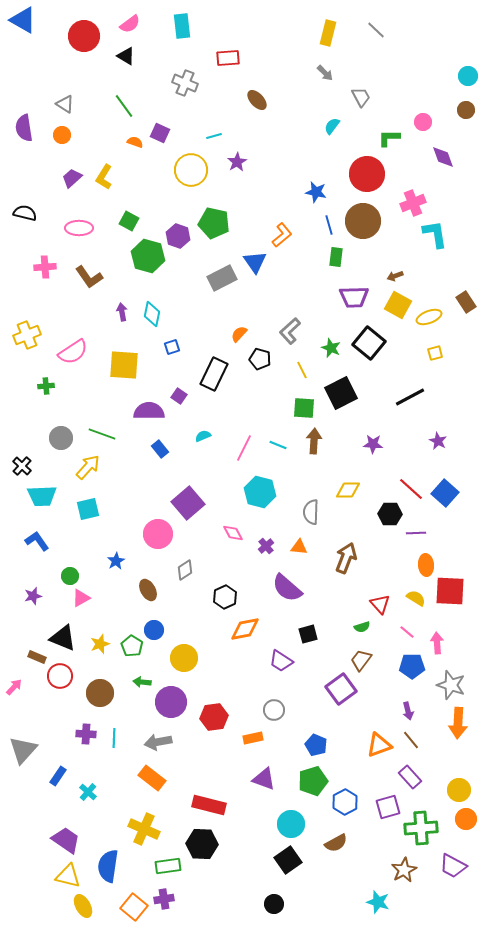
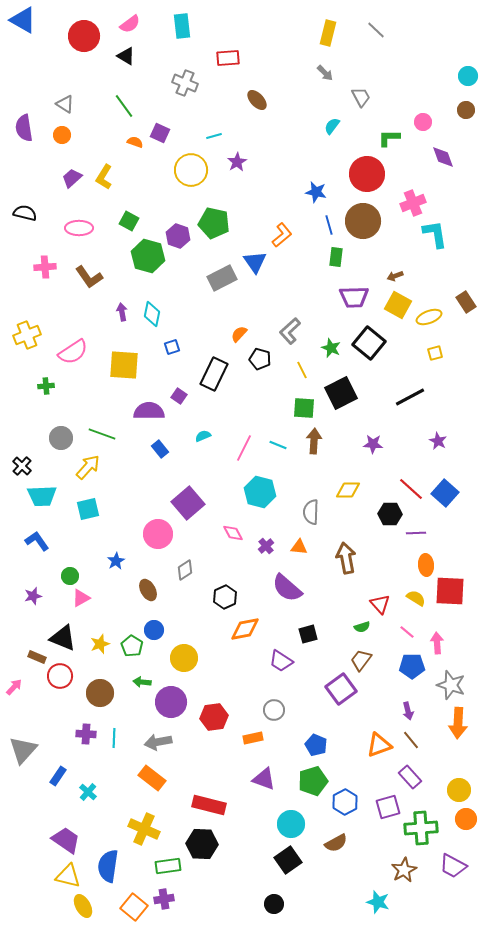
brown arrow at (346, 558): rotated 32 degrees counterclockwise
